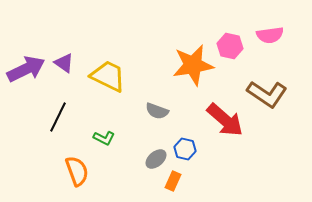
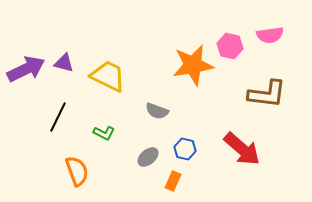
purple triangle: rotated 20 degrees counterclockwise
brown L-shape: rotated 27 degrees counterclockwise
red arrow: moved 17 px right, 29 px down
green L-shape: moved 5 px up
gray ellipse: moved 8 px left, 2 px up
